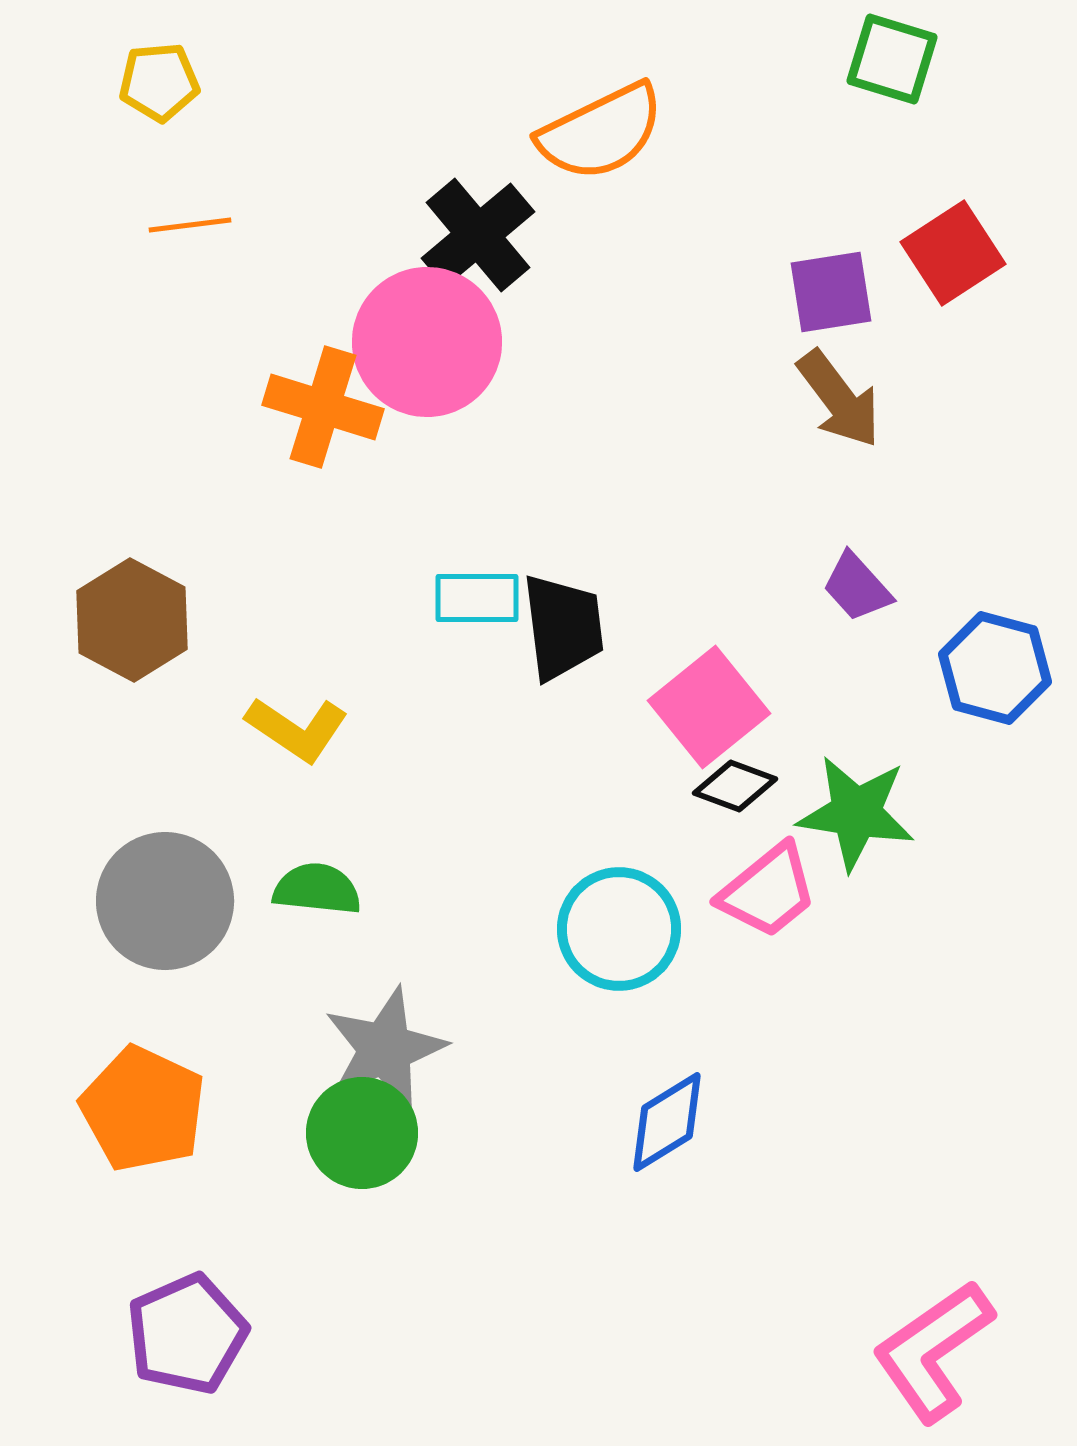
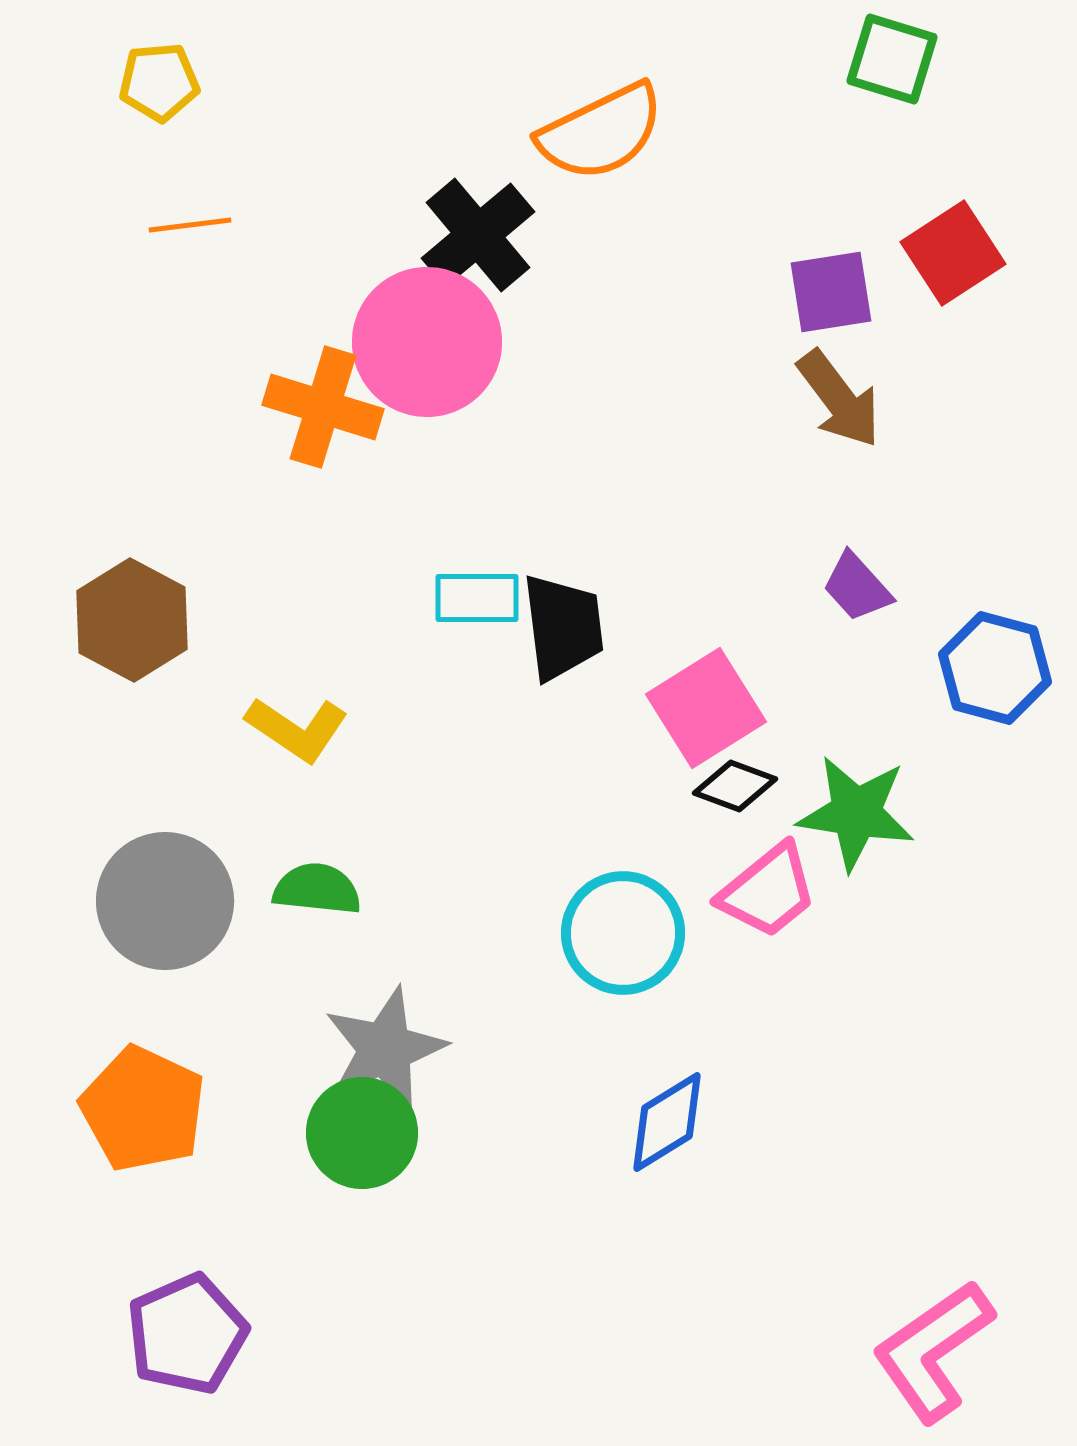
pink square: moved 3 px left, 1 px down; rotated 7 degrees clockwise
cyan circle: moved 4 px right, 4 px down
